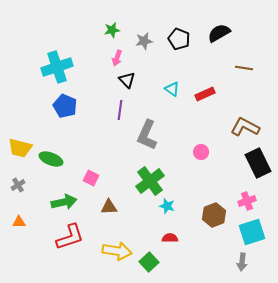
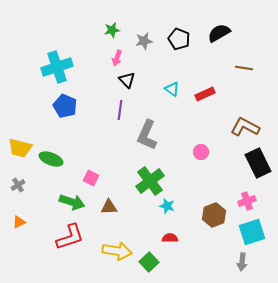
green arrow: moved 8 px right; rotated 30 degrees clockwise
orange triangle: rotated 24 degrees counterclockwise
